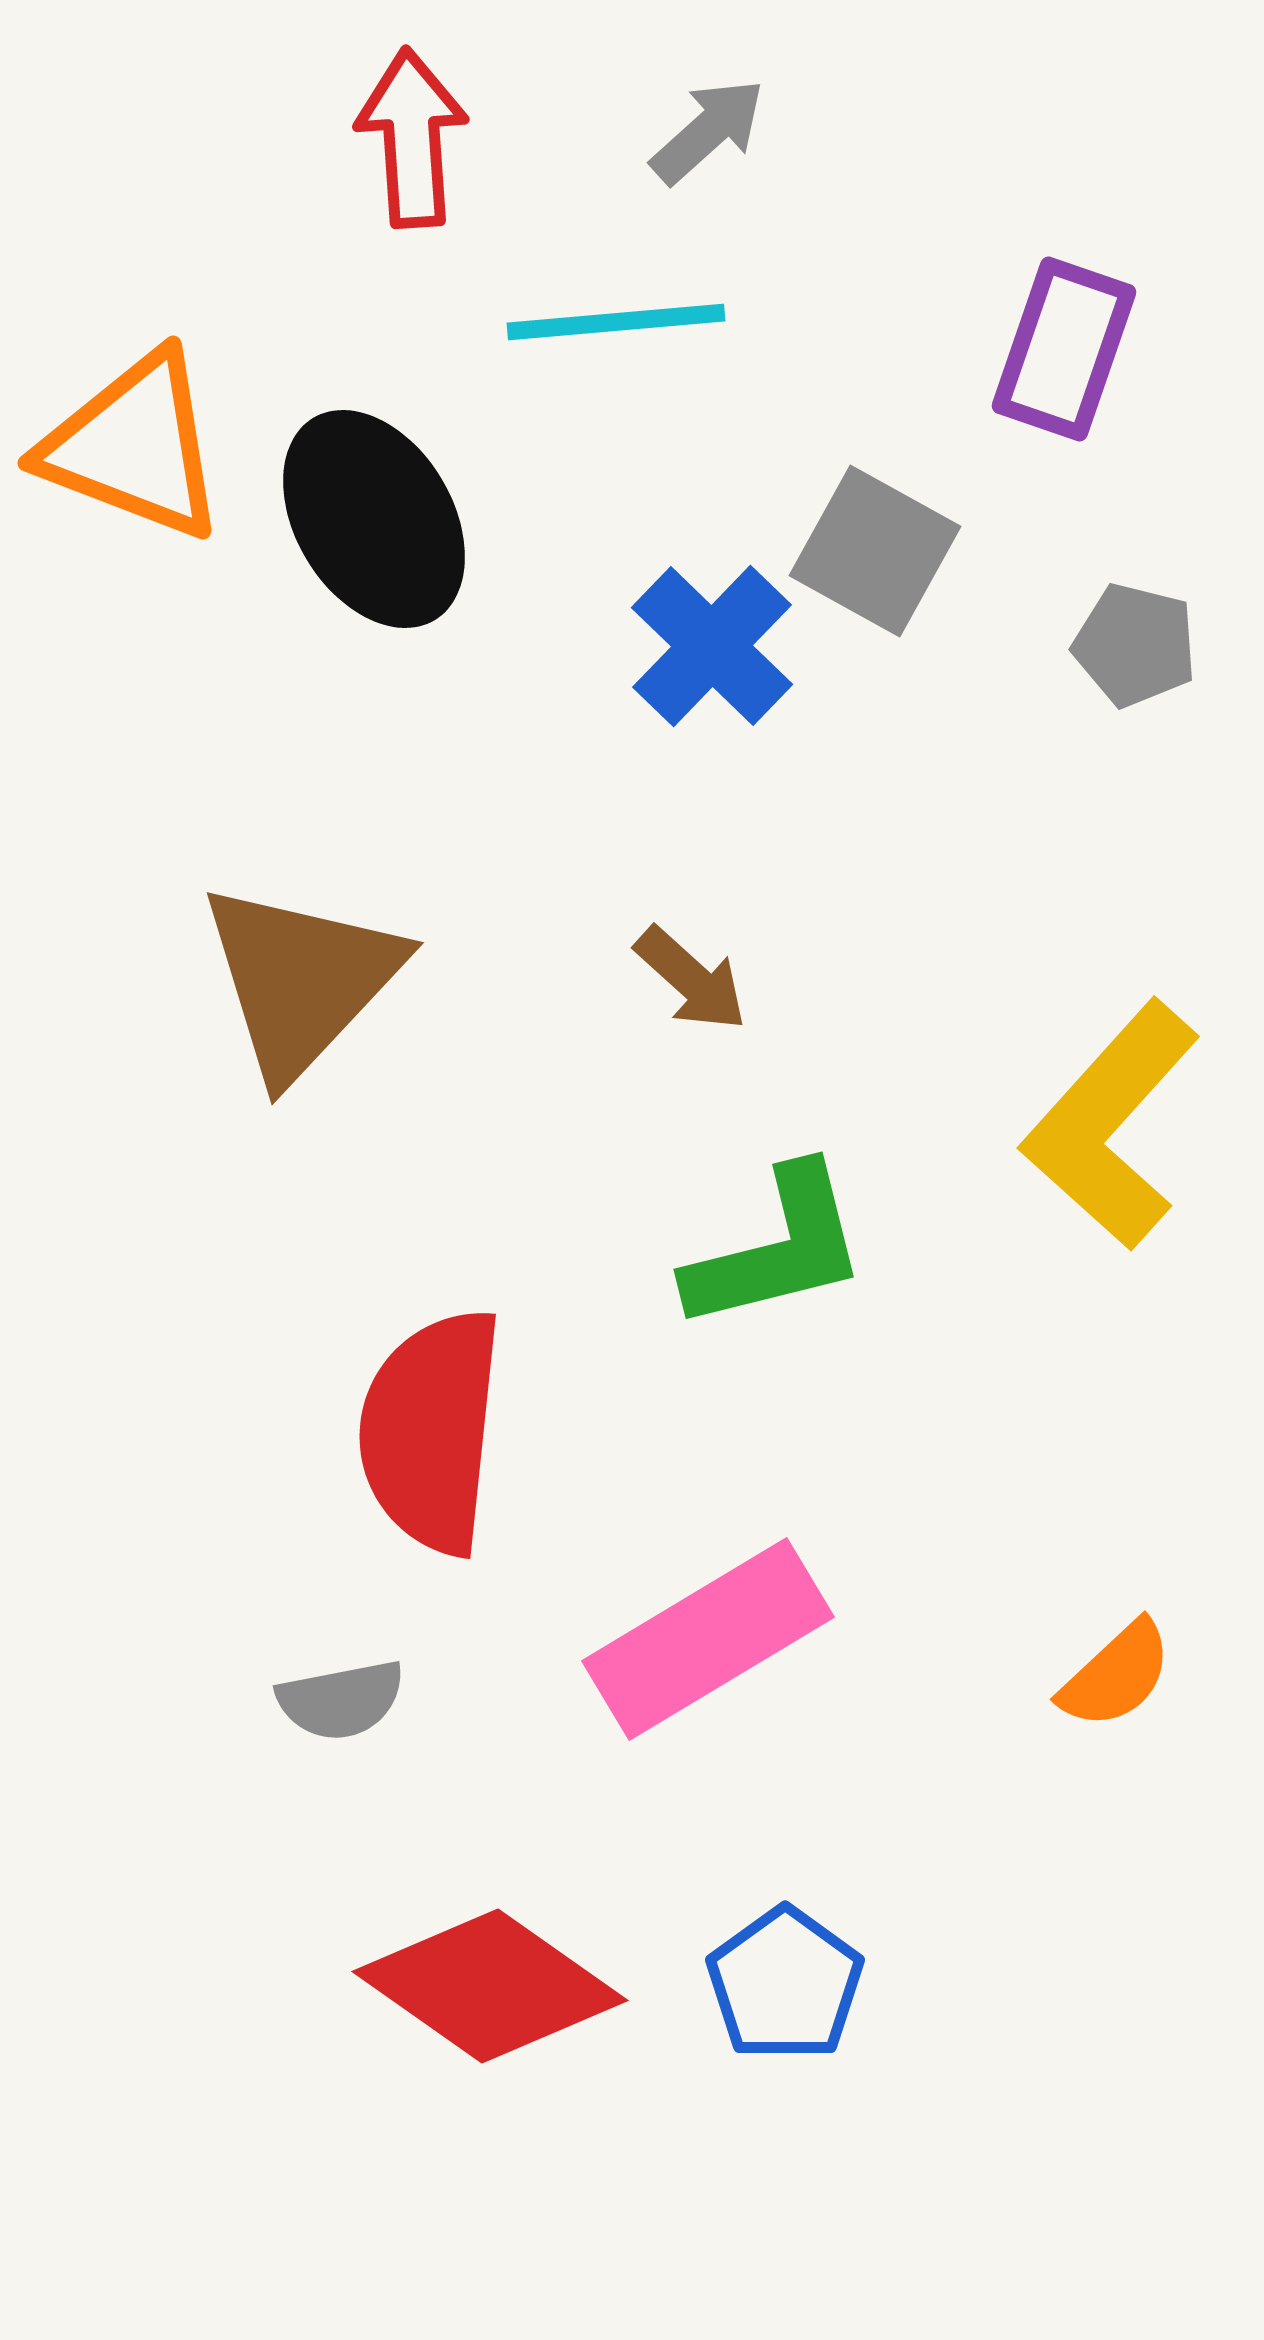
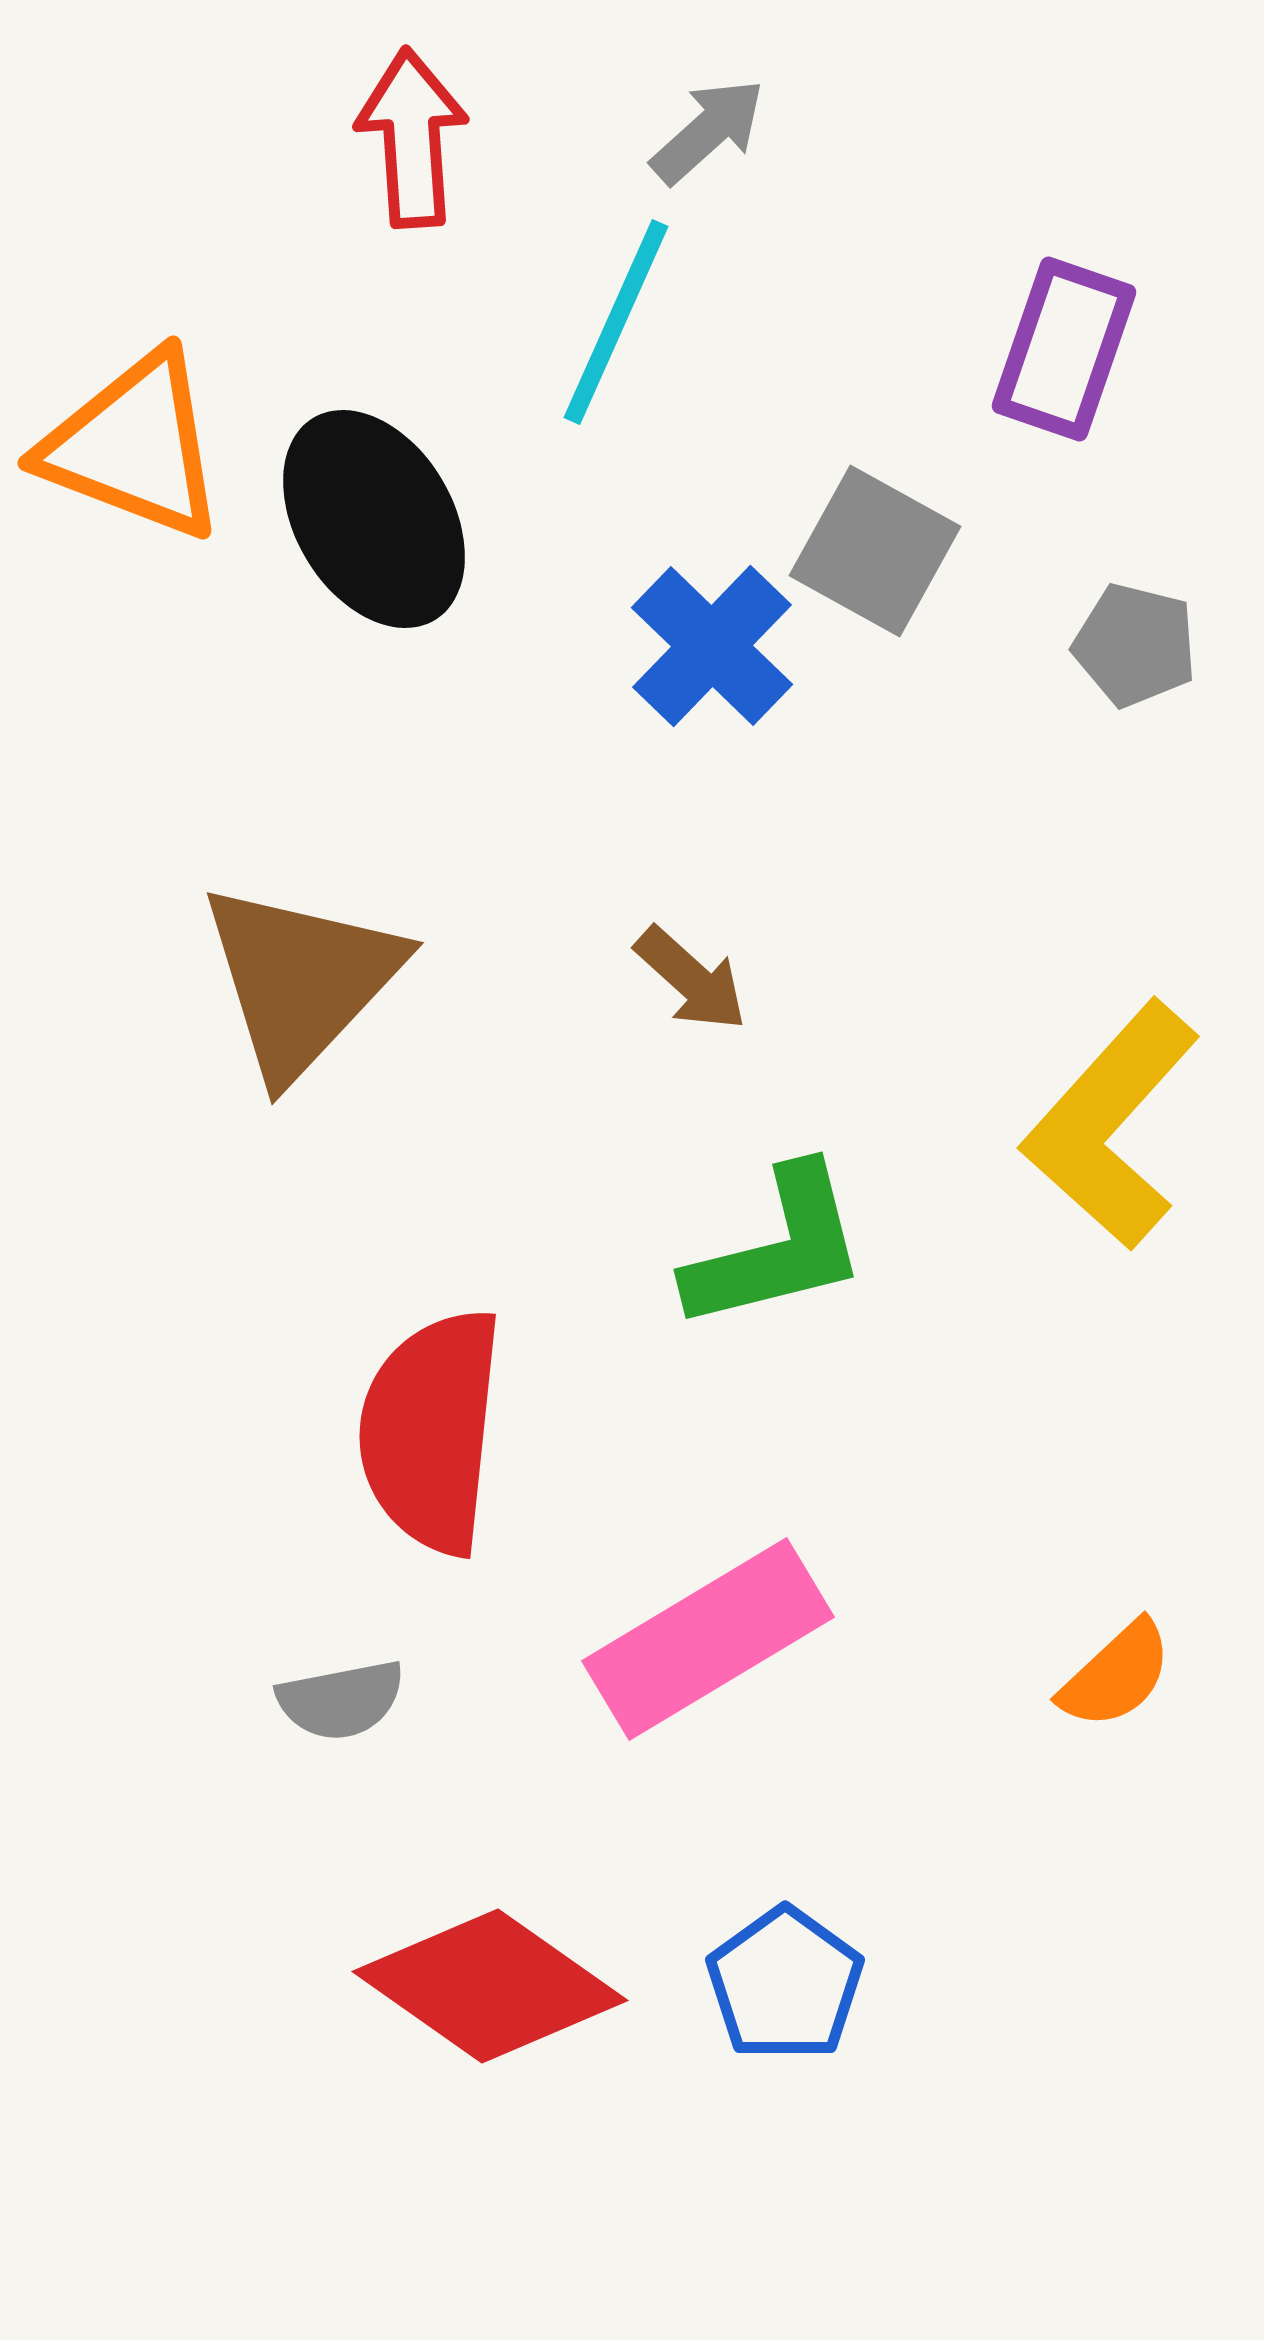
cyan line: rotated 61 degrees counterclockwise
